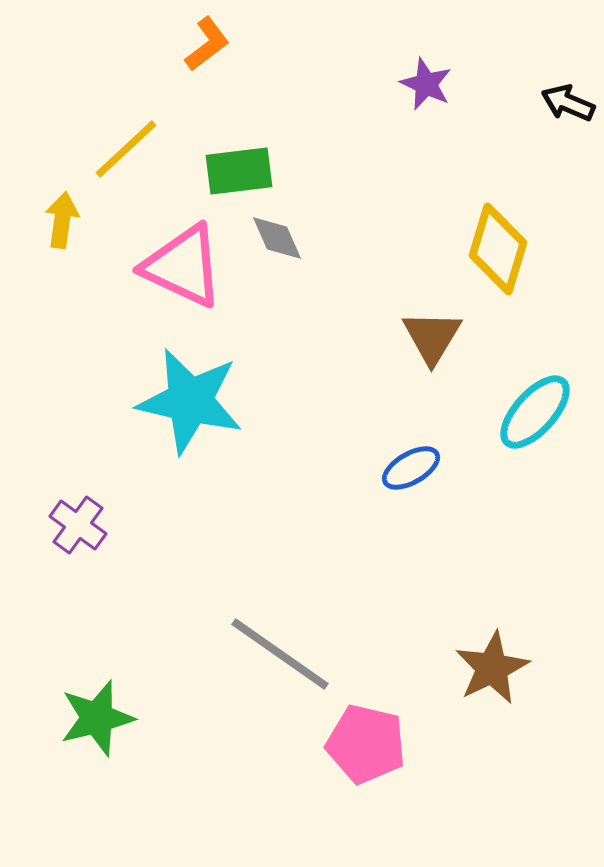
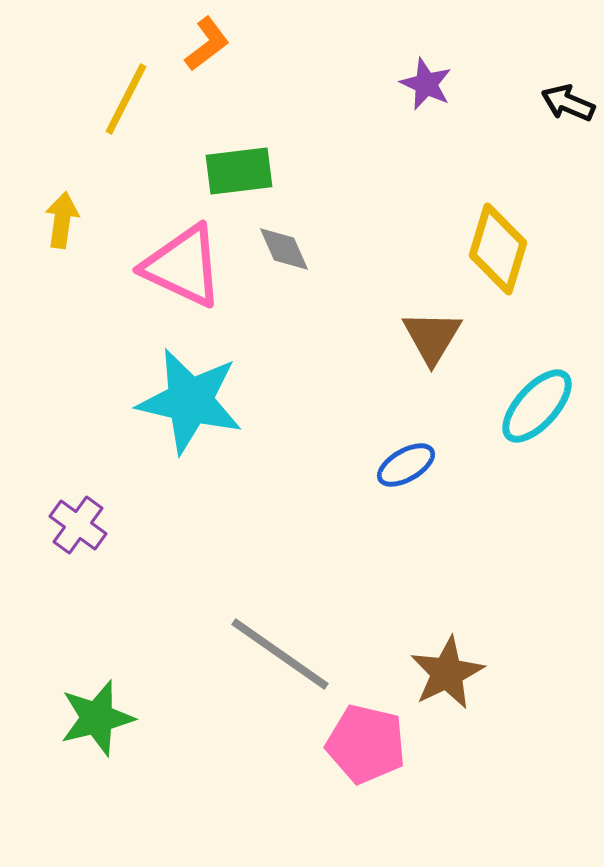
yellow line: moved 50 px up; rotated 20 degrees counterclockwise
gray diamond: moved 7 px right, 11 px down
cyan ellipse: moved 2 px right, 6 px up
blue ellipse: moved 5 px left, 3 px up
brown star: moved 45 px left, 5 px down
